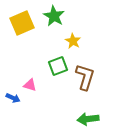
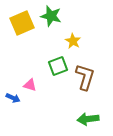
green star: moved 3 px left; rotated 15 degrees counterclockwise
